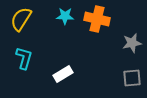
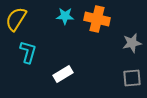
yellow semicircle: moved 5 px left
cyan L-shape: moved 4 px right, 6 px up
